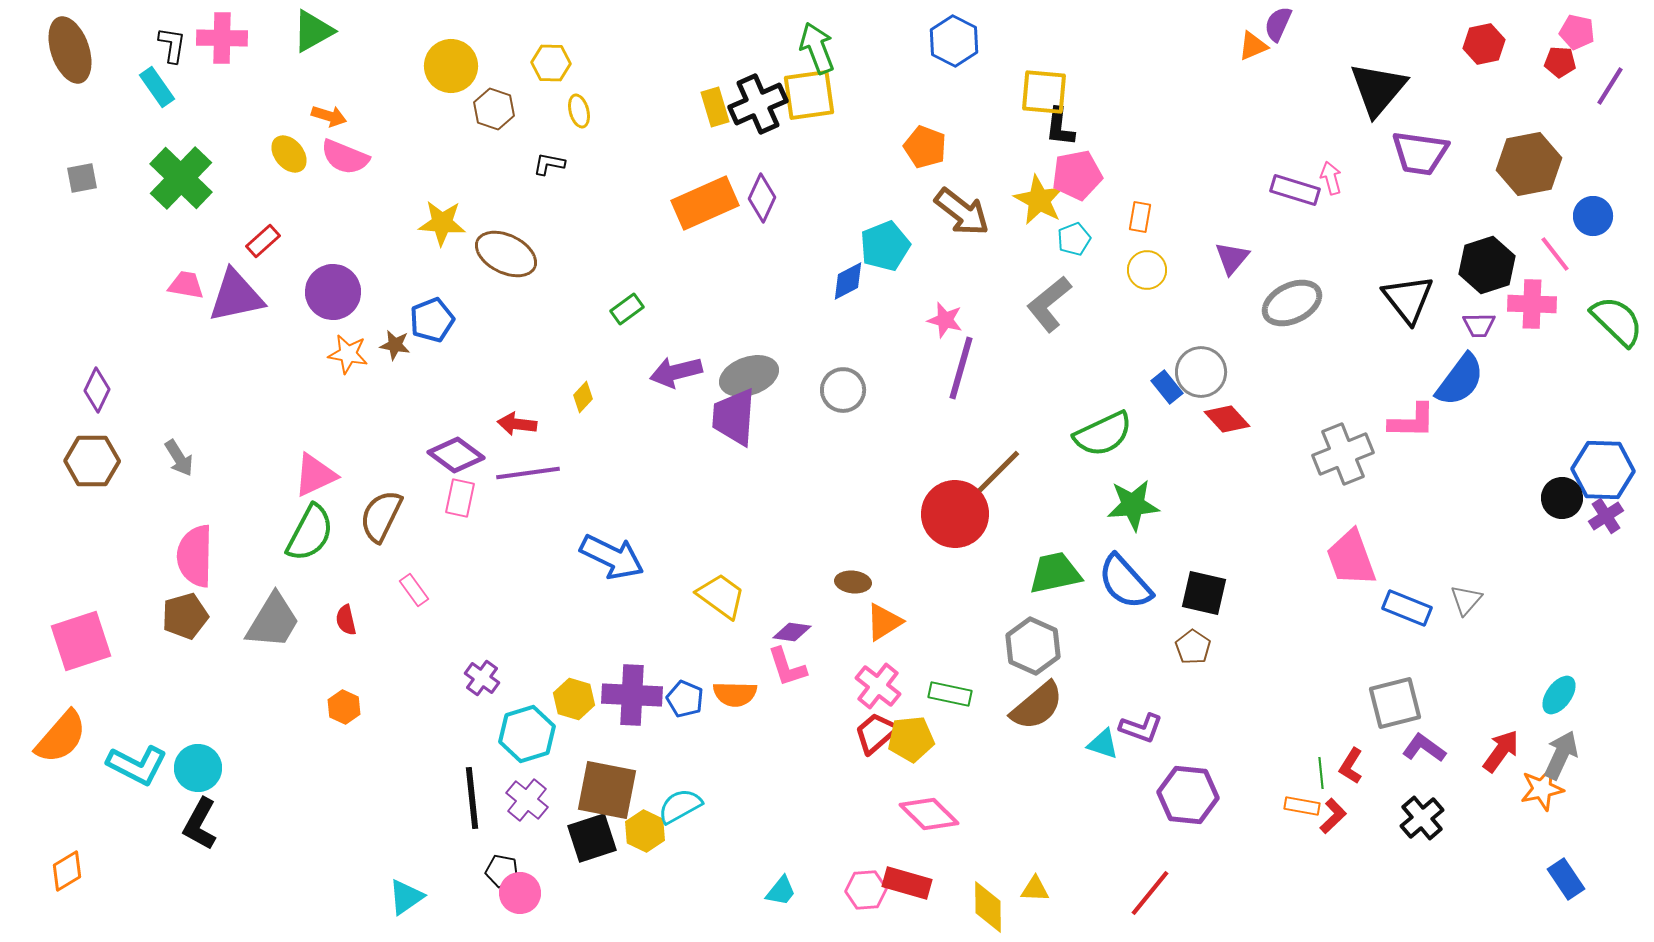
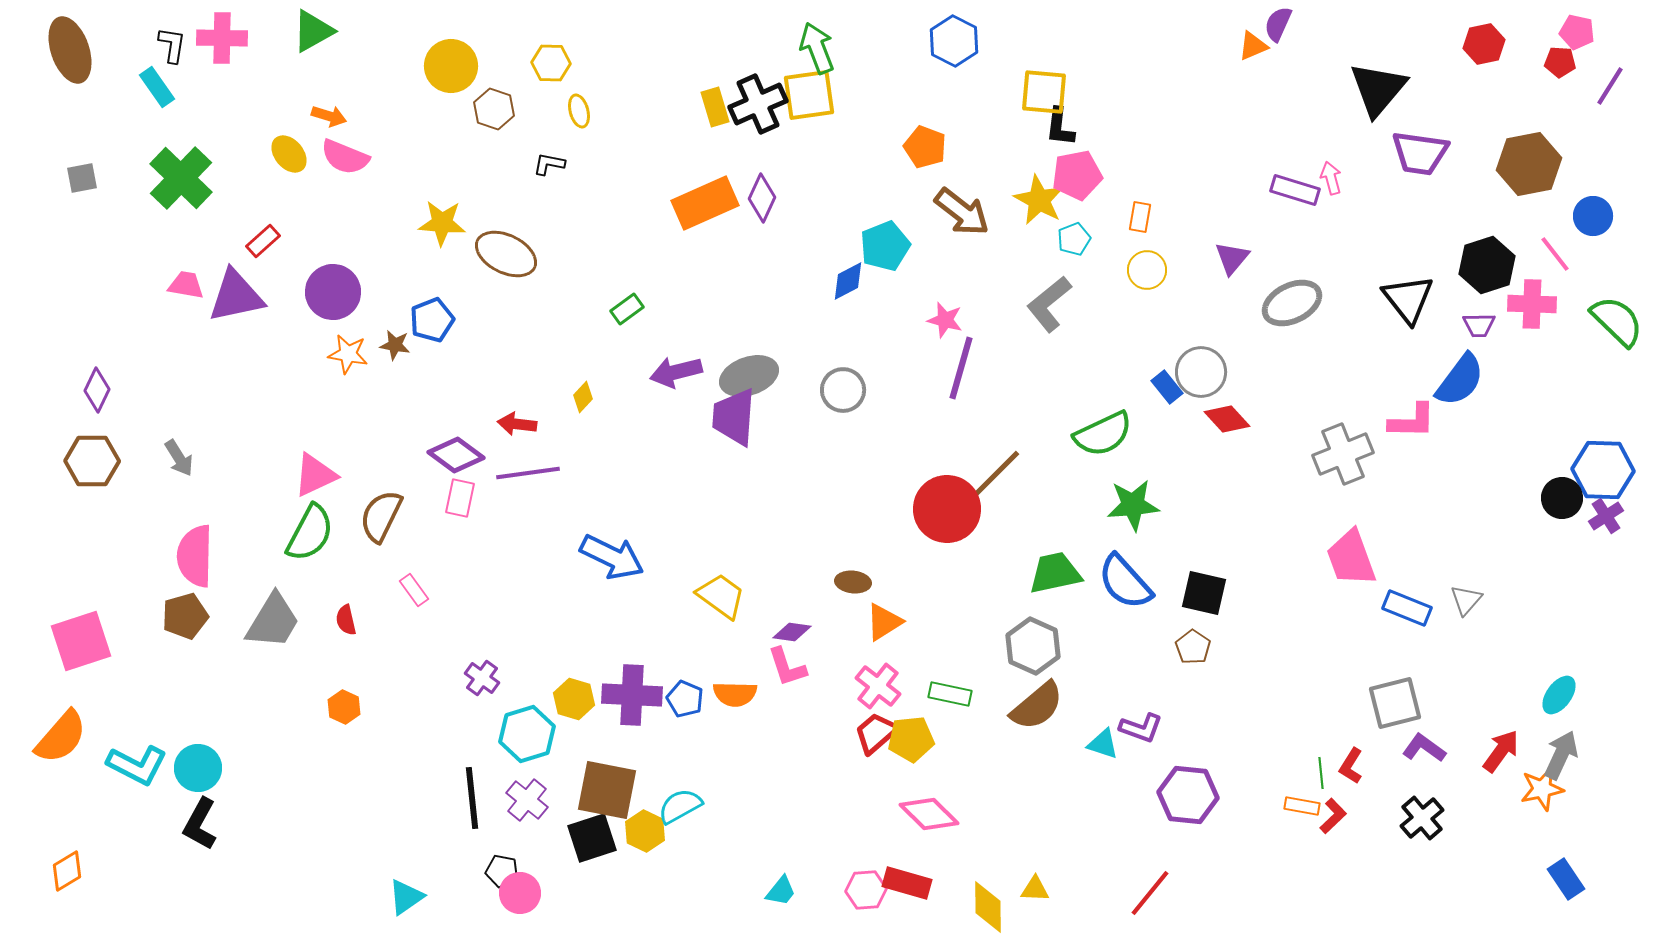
red circle at (955, 514): moved 8 px left, 5 px up
